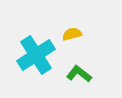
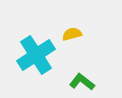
green L-shape: moved 3 px right, 8 px down
